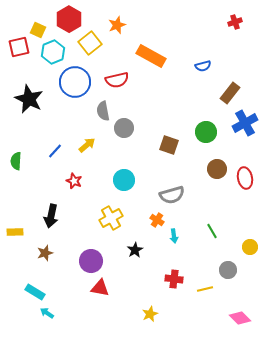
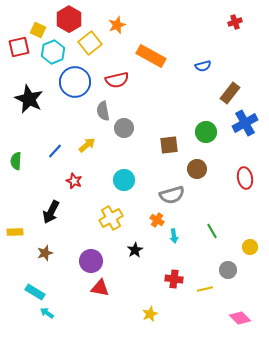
brown square at (169, 145): rotated 24 degrees counterclockwise
brown circle at (217, 169): moved 20 px left
black arrow at (51, 216): moved 4 px up; rotated 15 degrees clockwise
